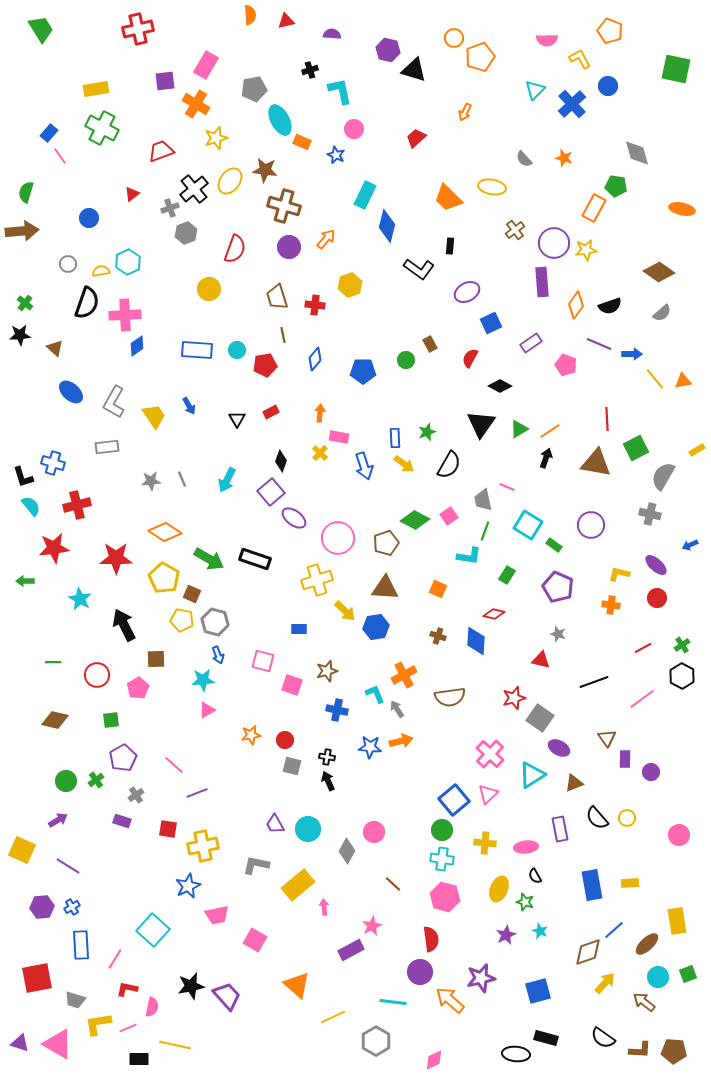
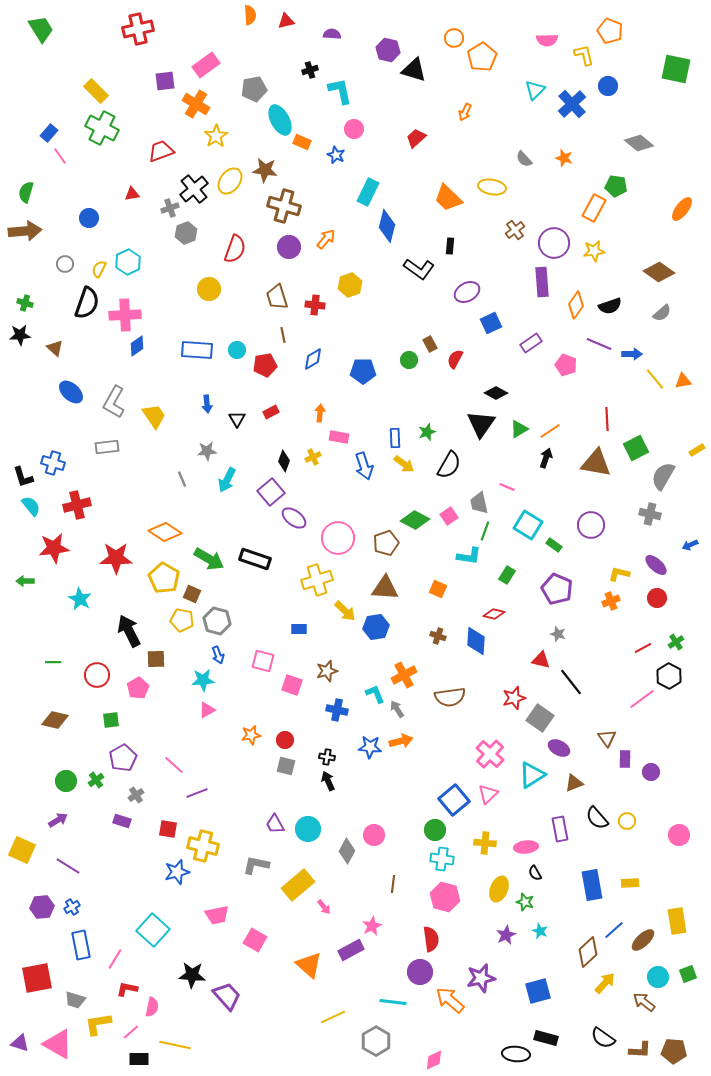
orange pentagon at (480, 57): moved 2 px right; rotated 12 degrees counterclockwise
yellow L-shape at (580, 59): moved 4 px right, 4 px up; rotated 15 degrees clockwise
pink rectangle at (206, 65): rotated 24 degrees clockwise
yellow rectangle at (96, 89): moved 2 px down; rotated 55 degrees clockwise
yellow star at (216, 138): moved 2 px up; rotated 15 degrees counterclockwise
gray diamond at (637, 153): moved 2 px right, 10 px up; rotated 36 degrees counterclockwise
red triangle at (132, 194): rotated 28 degrees clockwise
cyan rectangle at (365, 195): moved 3 px right, 3 px up
orange ellipse at (682, 209): rotated 65 degrees counterclockwise
brown arrow at (22, 231): moved 3 px right
yellow star at (586, 250): moved 8 px right, 1 px down
gray circle at (68, 264): moved 3 px left
yellow semicircle at (101, 271): moved 2 px left, 2 px up; rotated 54 degrees counterclockwise
green cross at (25, 303): rotated 21 degrees counterclockwise
red semicircle at (470, 358): moved 15 px left, 1 px down
blue diamond at (315, 359): moved 2 px left; rotated 20 degrees clockwise
green circle at (406, 360): moved 3 px right
black diamond at (500, 386): moved 4 px left, 7 px down
blue arrow at (189, 406): moved 18 px right, 2 px up; rotated 24 degrees clockwise
yellow cross at (320, 453): moved 7 px left, 4 px down; rotated 21 degrees clockwise
black diamond at (281, 461): moved 3 px right
gray star at (151, 481): moved 56 px right, 30 px up
gray trapezoid at (483, 500): moved 4 px left, 3 px down
purple pentagon at (558, 587): moved 1 px left, 2 px down
orange cross at (611, 605): moved 4 px up; rotated 30 degrees counterclockwise
gray hexagon at (215, 622): moved 2 px right, 1 px up
black arrow at (124, 625): moved 5 px right, 6 px down
green cross at (682, 645): moved 6 px left, 3 px up
black hexagon at (682, 676): moved 13 px left
black line at (594, 682): moved 23 px left; rotated 72 degrees clockwise
gray square at (292, 766): moved 6 px left
yellow circle at (627, 818): moved 3 px down
green circle at (442, 830): moved 7 px left
pink circle at (374, 832): moved 3 px down
yellow cross at (203, 846): rotated 24 degrees clockwise
black semicircle at (535, 876): moved 3 px up
brown line at (393, 884): rotated 54 degrees clockwise
blue star at (188, 886): moved 11 px left, 14 px up; rotated 10 degrees clockwise
pink arrow at (324, 907): rotated 147 degrees clockwise
brown ellipse at (647, 944): moved 4 px left, 4 px up
blue rectangle at (81, 945): rotated 8 degrees counterclockwise
brown diamond at (588, 952): rotated 24 degrees counterclockwise
orange triangle at (297, 985): moved 12 px right, 20 px up
black star at (191, 986): moved 1 px right, 11 px up; rotated 16 degrees clockwise
pink line at (128, 1028): moved 3 px right, 4 px down; rotated 18 degrees counterclockwise
